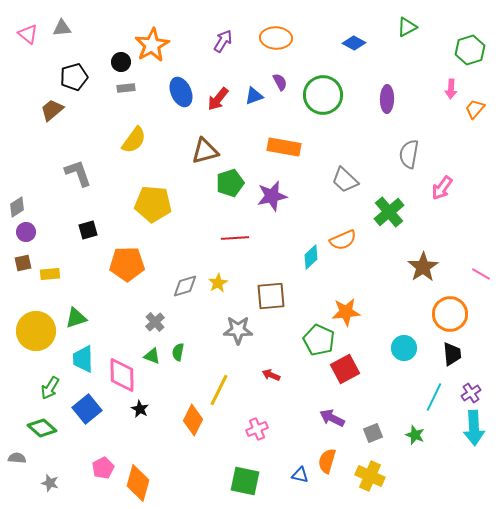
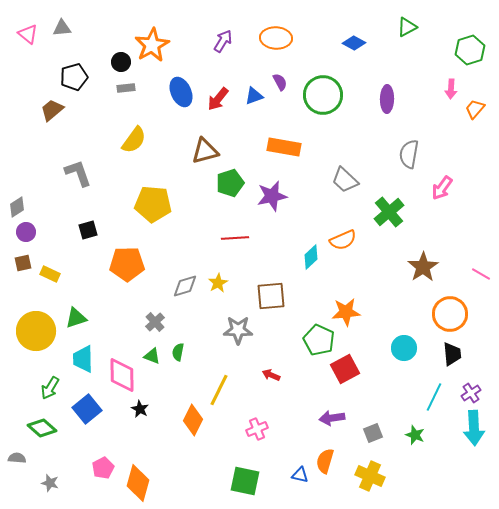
yellow rectangle at (50, 274): rotated 30 degrees clockwise
purple arrow at (332, 418): rotated 35 degrees counterclockwise
orange semicircle at (327, 461): moved 2 px left
